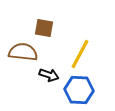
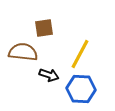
brown square: rotated 18 degrees counterclockwise
blue hexagon: moved 2 px right, 1 px up
